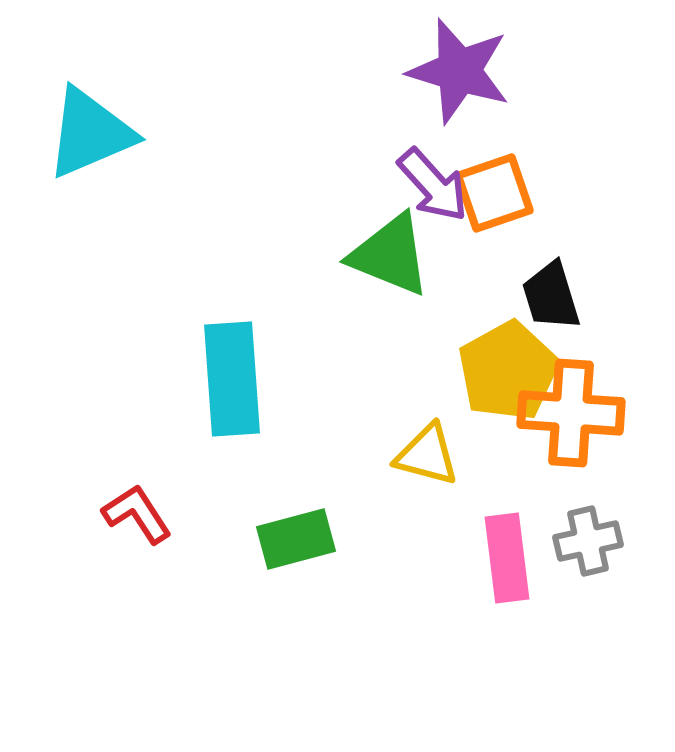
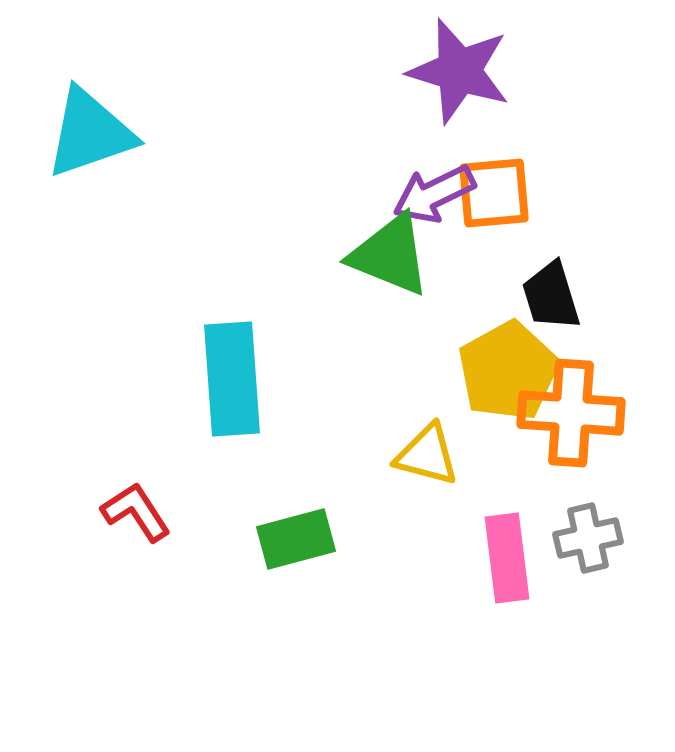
cyan triangle: rotated 4 degrees clockwise
purple arrow: moved 1 px right, 9 px down; rotated 106 degrees clockwise
orange square: rotated 14 degrees clockwise
red L-shape: moved 1 px left, 2 px up
gray cross: moved 3 px up
